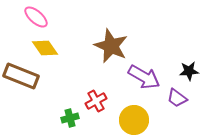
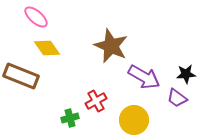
yellow diamond: moved 2 px right
black star: moved 3 px left, 3 px down
